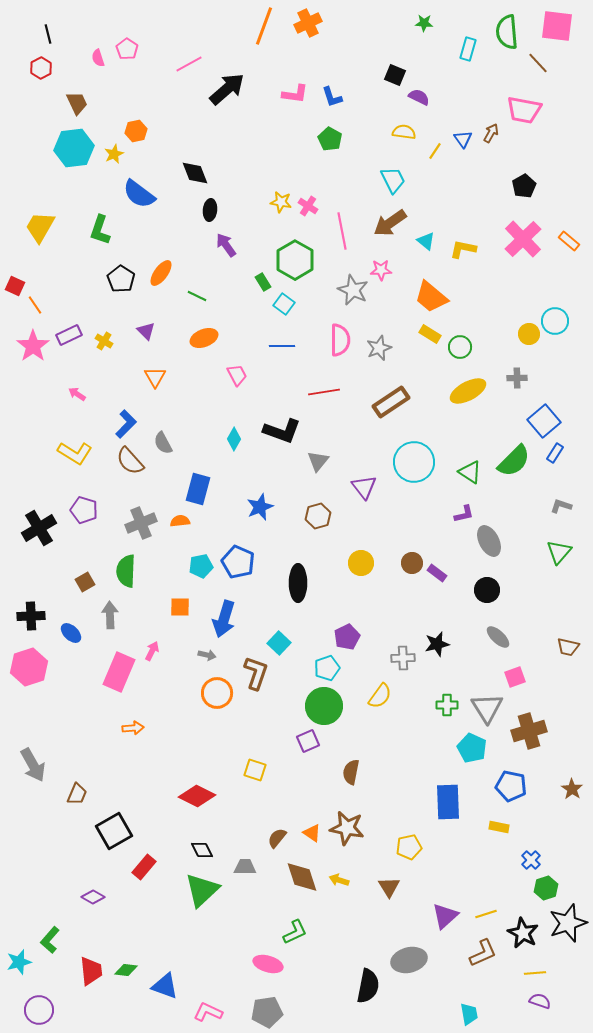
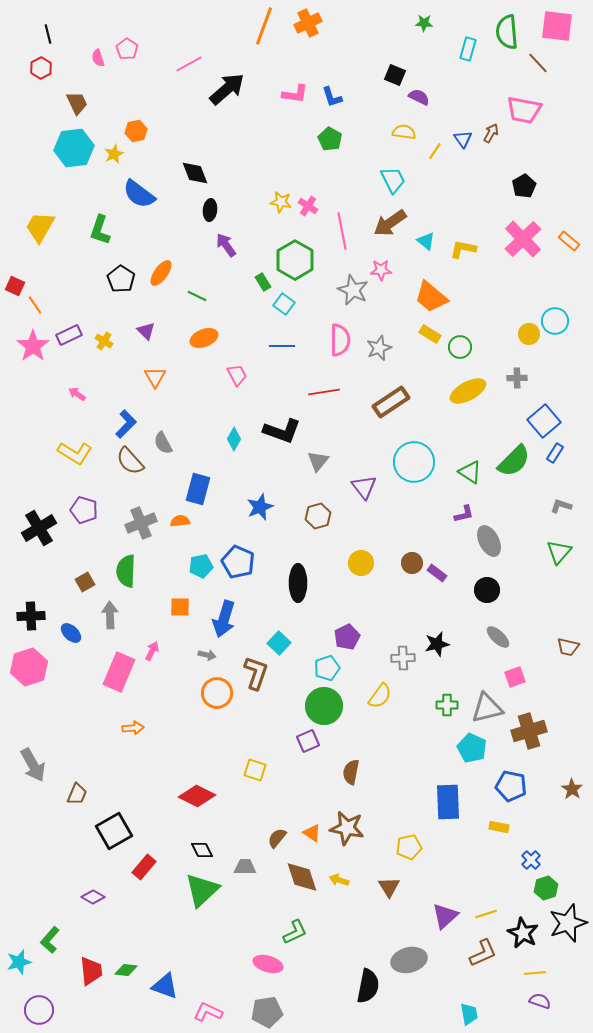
gray triangle at (487, 708): rotated 48 degrees clockwise
